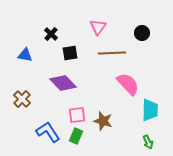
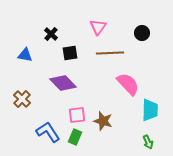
brown line: moved 2 px left
green rectangle: moved 1 px left, 1 px down
